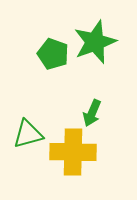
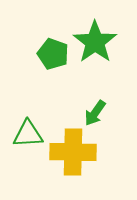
green star: rotated 15 degrees counterclockwise
green arrow: moved 3 px right; rotated 12 degrees clockwise
green triangle: rotated 12 degrees clockwise
